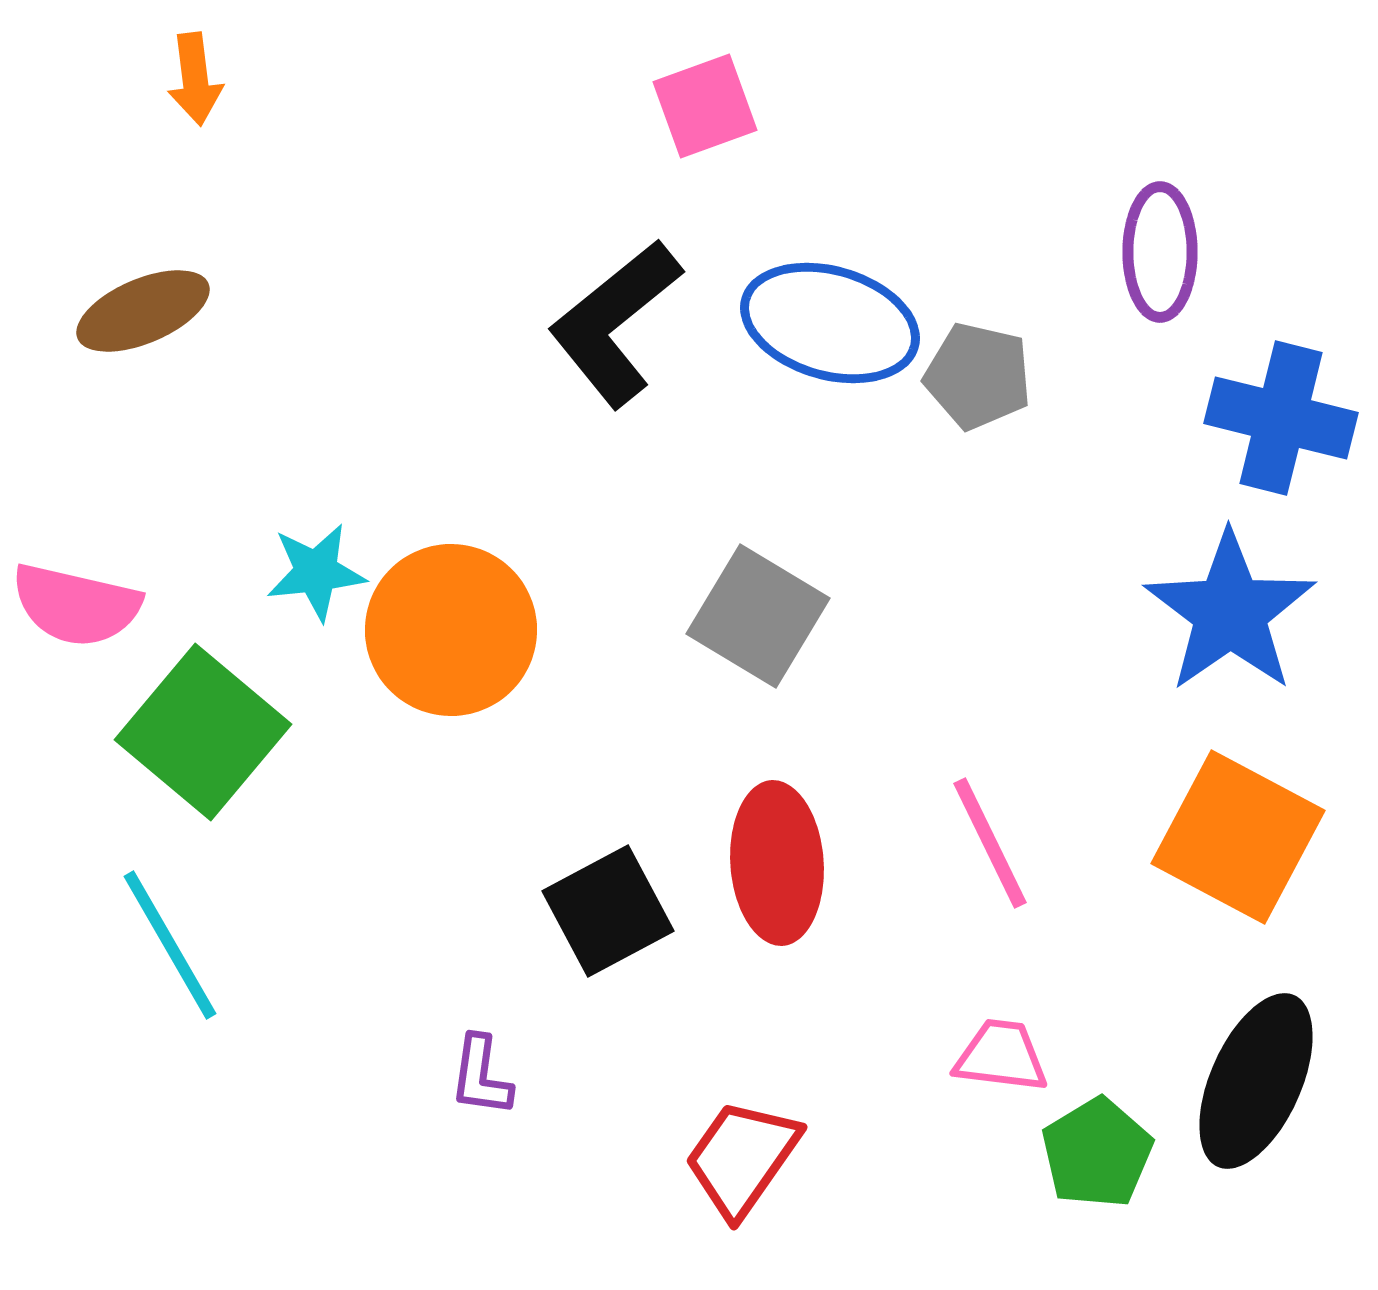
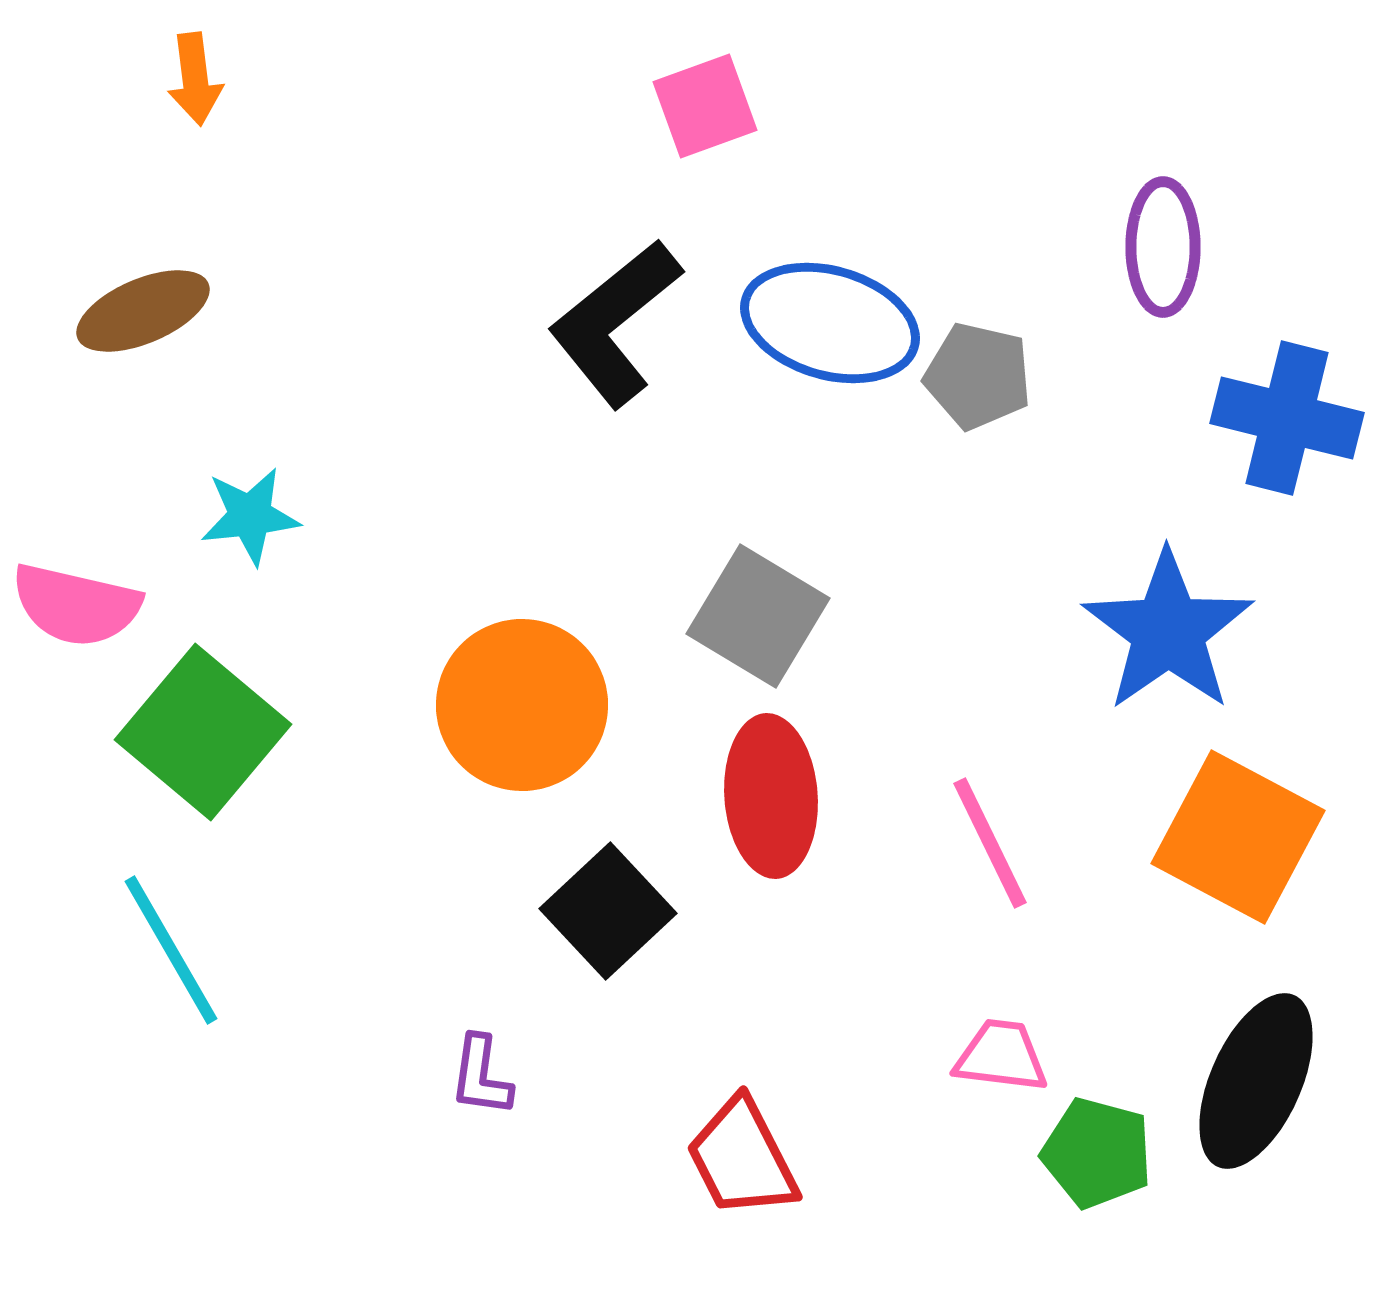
purple ellipse: moved 3 px right, 5 px up
blue cross: moved 6 px right
cyan star: moved 66 px left, 56 px up
blue star: moved 62 px left, 19 px down
orange circle: moved 71 px right, 75 px down
red ellipse: moved 6 px left, 67 px up
black square: rotated 15 degrees counterclockwise
cyan line: moved 1 px right, 5 px down
green pentagon: rotated 26 degrees counterclockwise
red trapezoid: rotated 62 degrees counterclockwise
